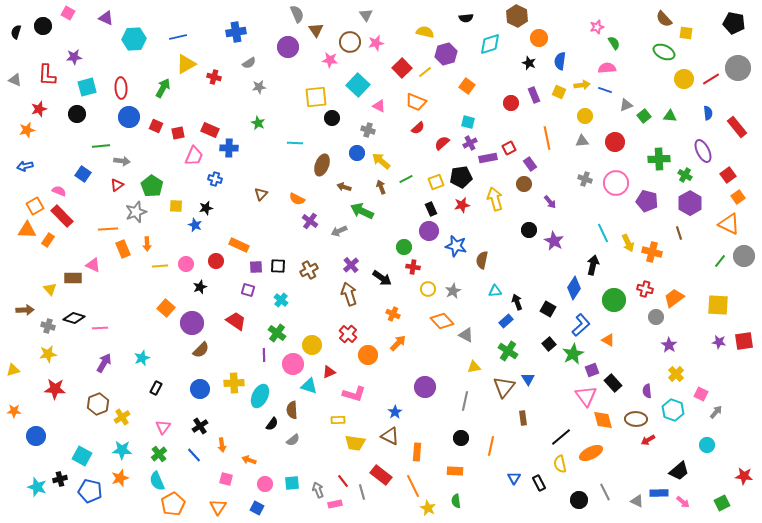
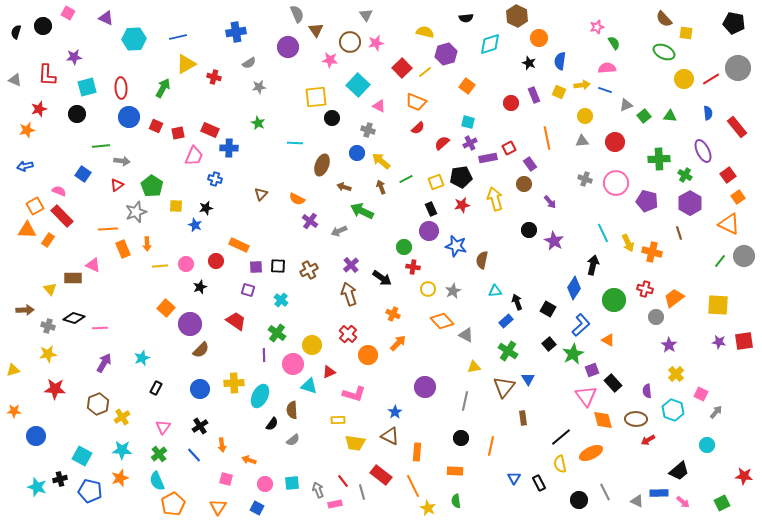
purple circle at (192, 323): moved 2 px left, 1 px down
